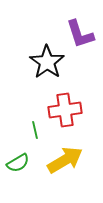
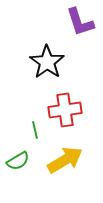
purple L-shape: moved 12 px up
green semicircle: moved 2 px up
